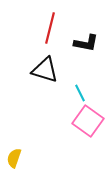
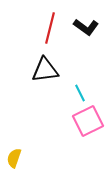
black L-shape: moved 16 px up; rotated 25 degrees clockwise
black triangle: rotated 24 degrees counterclockwise
pink square: rotated 28 degrees clockwise
